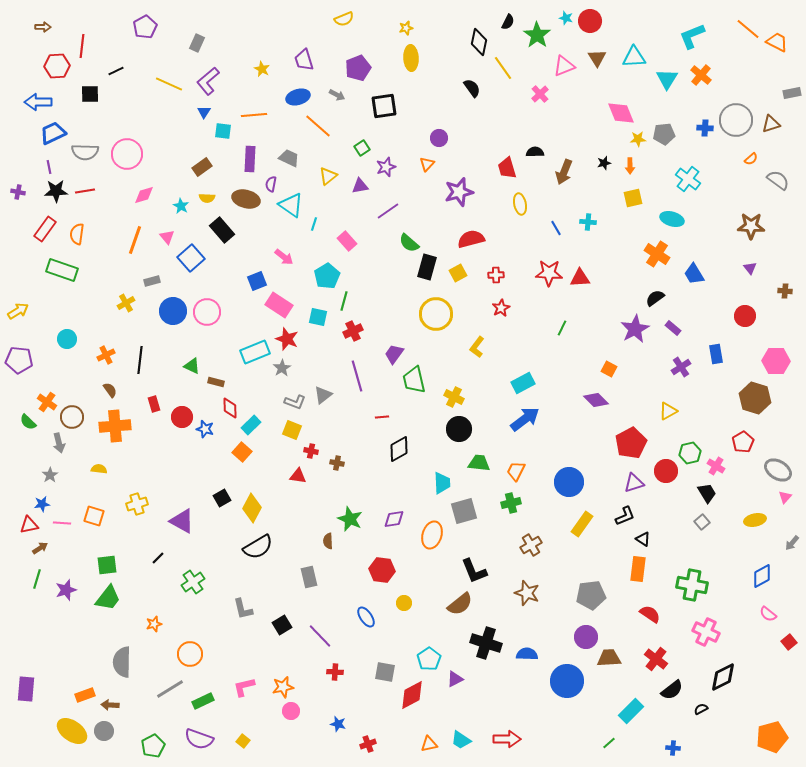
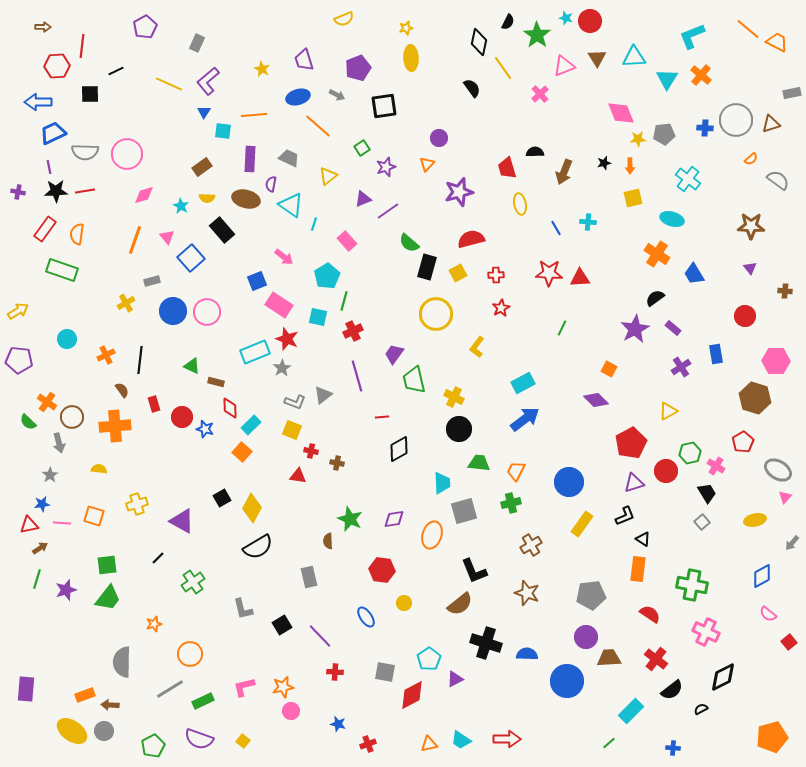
purple triangle at (360, 186): moved 3 px right, 13 px down; rotated 12 degrees counterclockwise
brown semicircle at (110, 390): moved 12 px right
